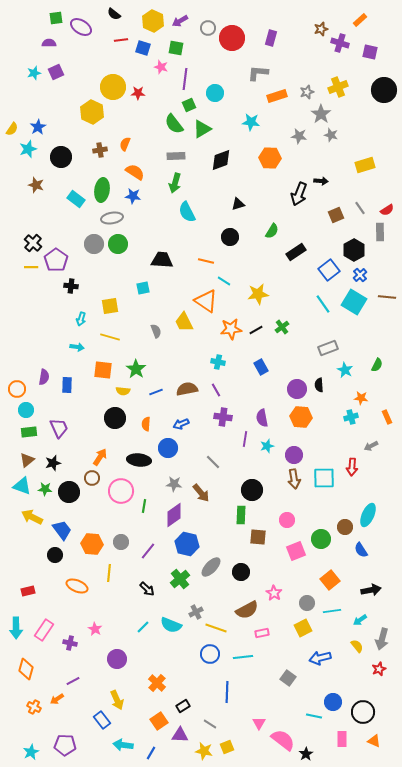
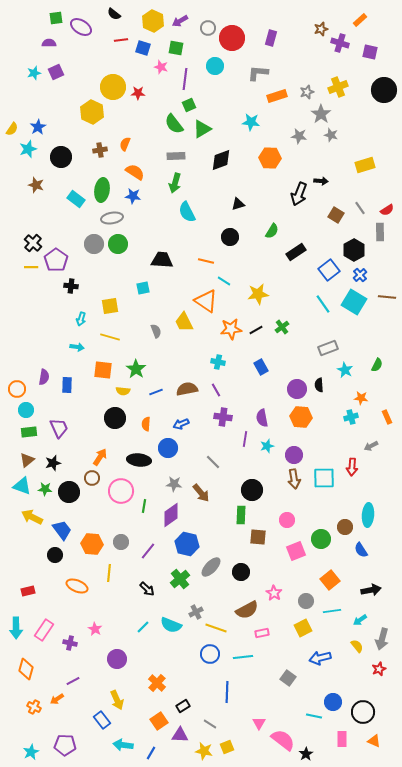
cyan circle at (215, 93): moved 27 px up
brown square at (336, 215): rotated 35 degrees counterclockwise
purple diamond at (174, 515): moved 3 px left
cyan ellipse at (368, 515): rotated 20 degrees counterclockwise
gray circle at (307, 603): moved 1 px left, 2 px up
